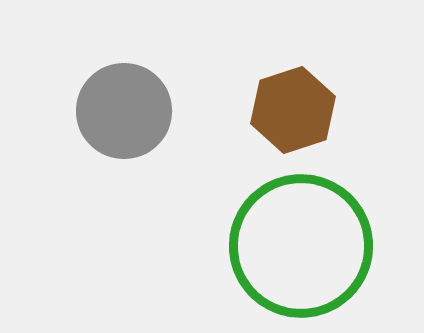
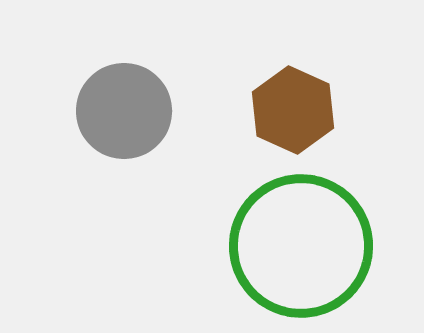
brown hexagon: rotated 18 degrees counterclockwise
